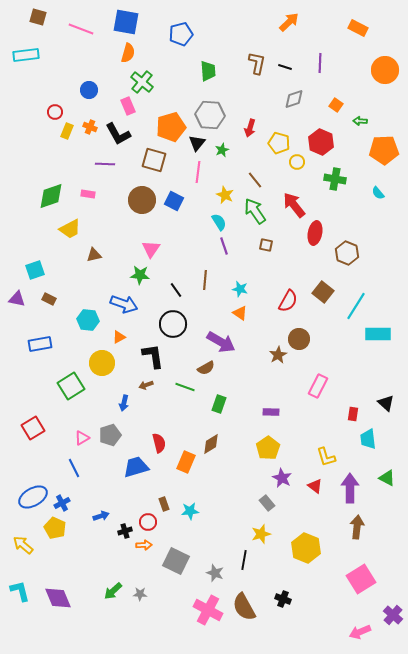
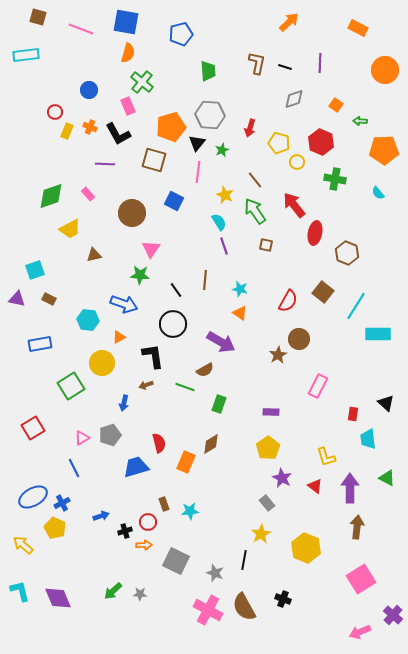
pink rectangle at (88, 194): rotated 40 degrees clockwise
brown circle at (142, 200): moved 10 px left, 13 px down
brown semicircle at (206, 368): moved 1 px left, 2 px down
yellow star at (261, 534): rotated 12 degrees counterclockwise
